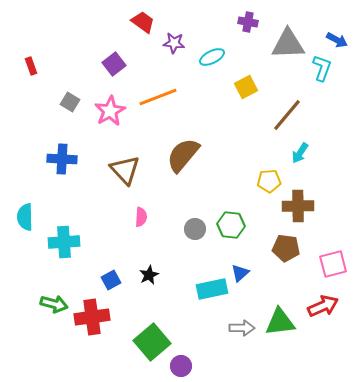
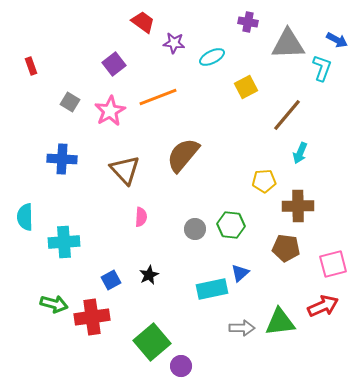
cyan arrow: rotated 10 degrees counterclockwise
yellow pentagon: moved 5 px left
